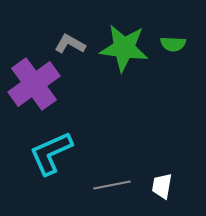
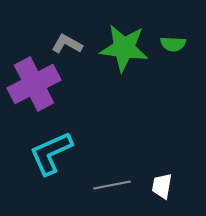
gray L-shape: moved 3 px left
purple cross: rotated 9 degrees clockwise
